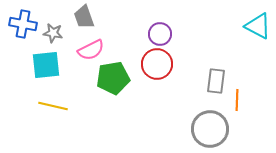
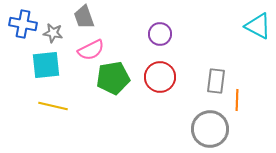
red circle: moved 3 px right, 13 px down
